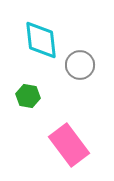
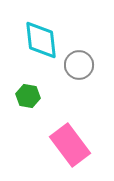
gray circle: moved 1 px left
pink rectangle: moved 1 px right
